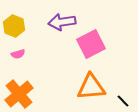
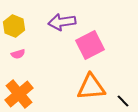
pink square: moved 1 px left, 1 px down
